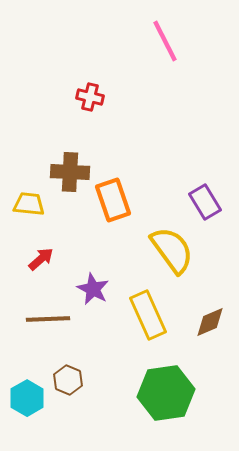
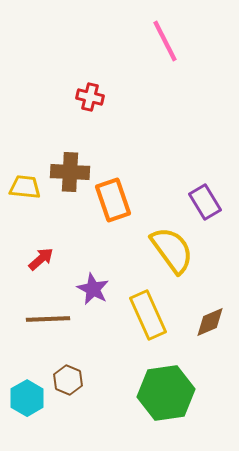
yellow trapezoid: moved 4 px left, 17 px up
